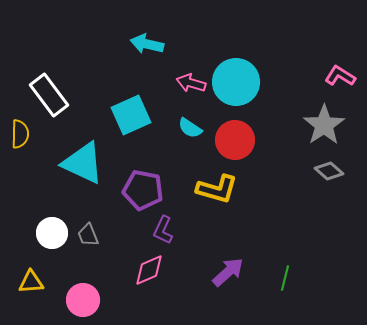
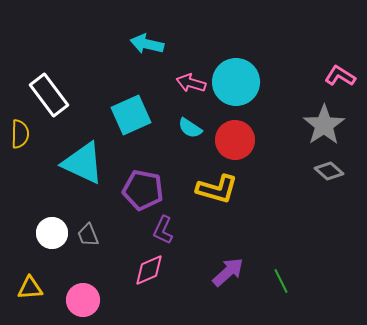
green line: moved 4 px left, 3 px down; rotated 40 degrees counterclockwise
yellow triangle: moved 1 px left, 6 px down
